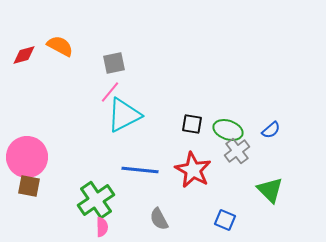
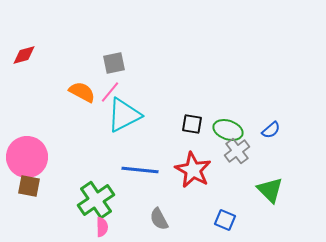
orange semicircle: moved 22 px right, 46 px down
